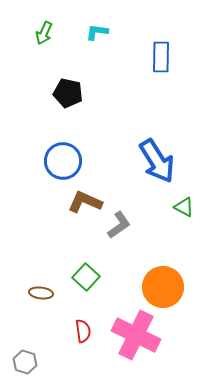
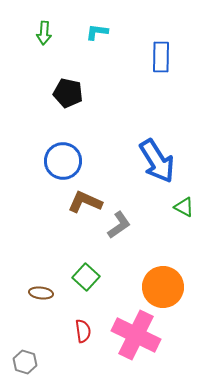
green arrow: rotated 20 degrees counterclockwise
